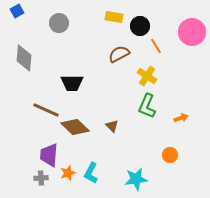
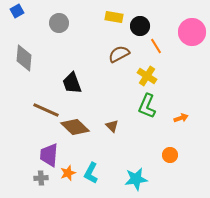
black trapezoid: rotated 70 degrees clockwise
